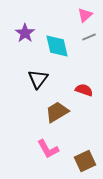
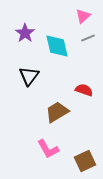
pink triangle: moved 2 px left, 1 px down
gray line: moved 1 px left, 1 px down
black triangle: moved 9 px left, 3 px up
